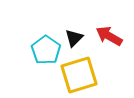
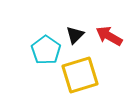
black triangle: moved 1 px right, 3 px up
yellow square: moved 1 px right
